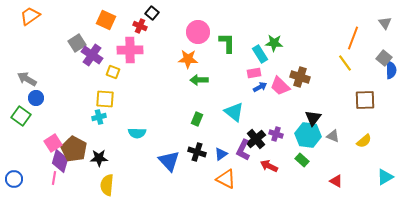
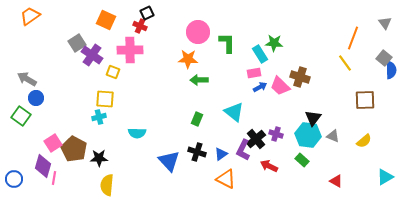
black square at (152, 13): moved 5 px left; rotated 24 degrees clockwise
purple diamond at (60, 161): moved 17 px left, 5 px down
